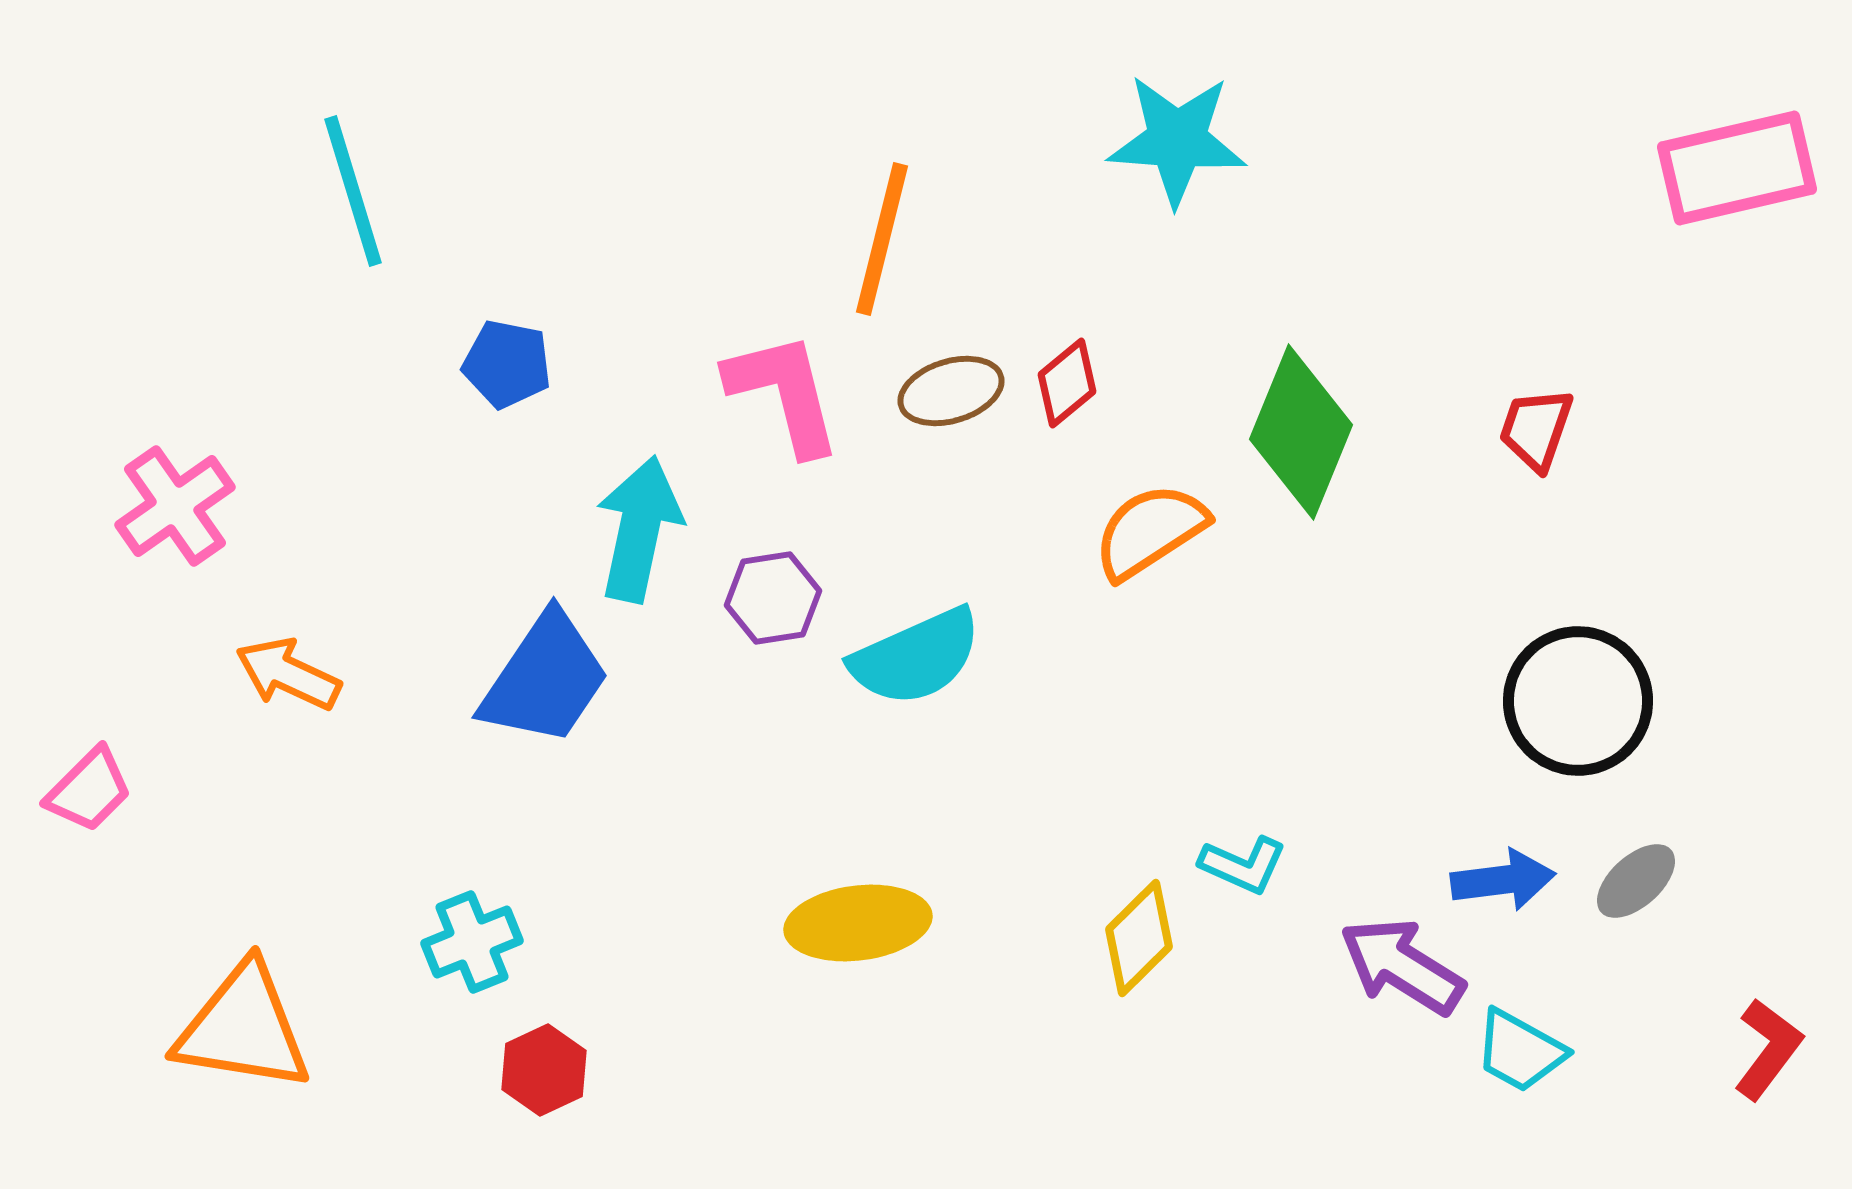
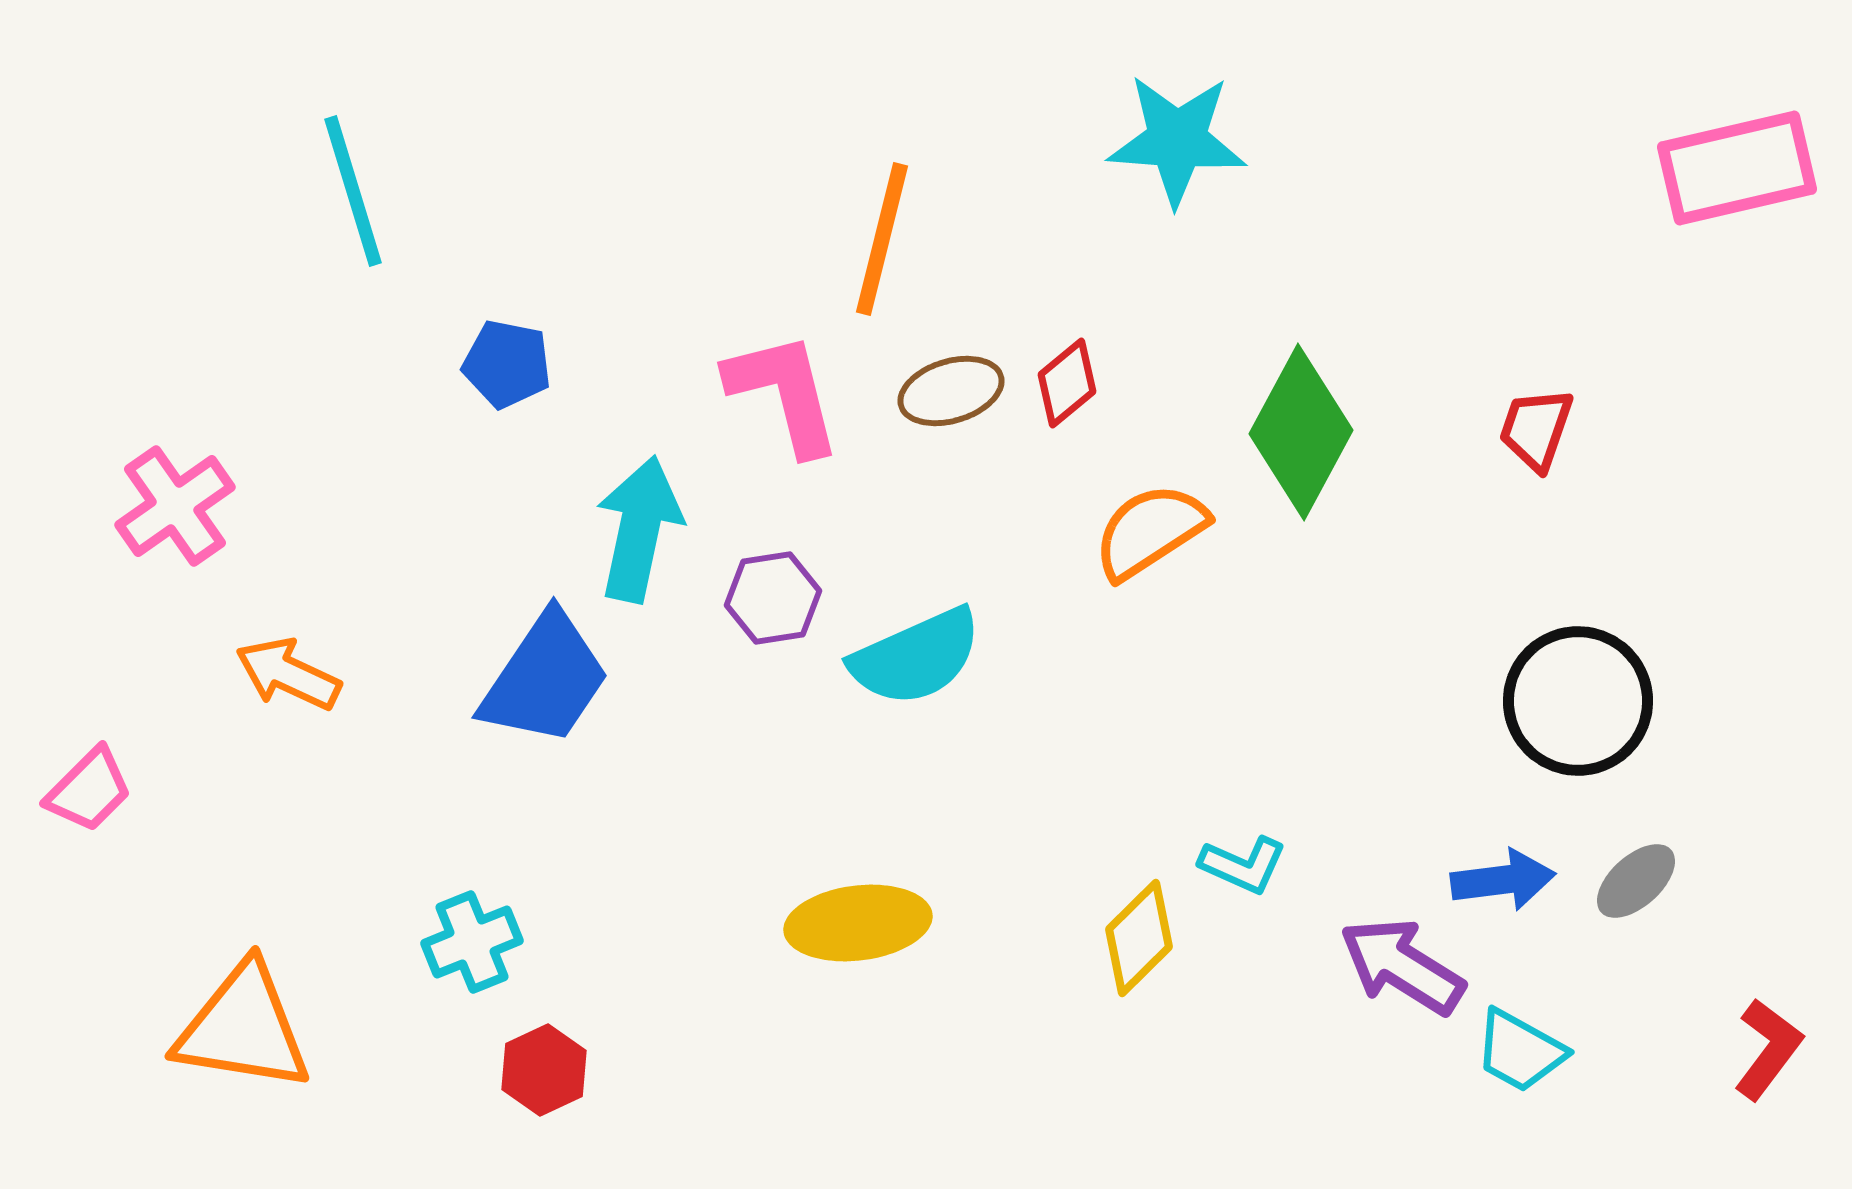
green diamond: rotated 6 degrees clockwise
